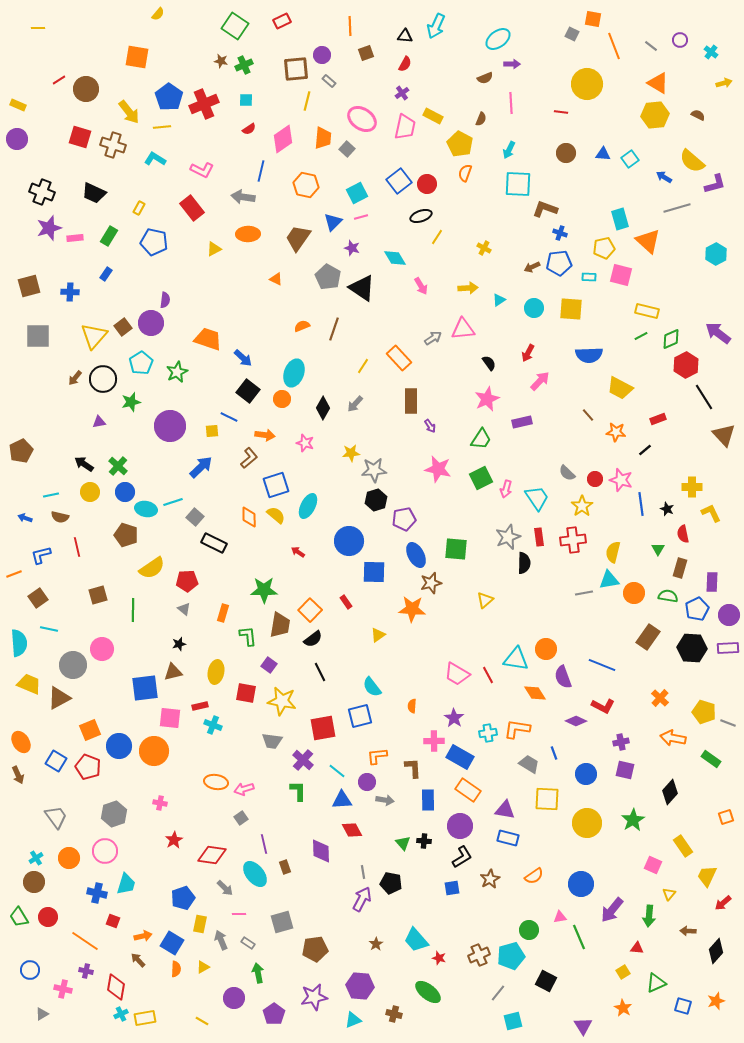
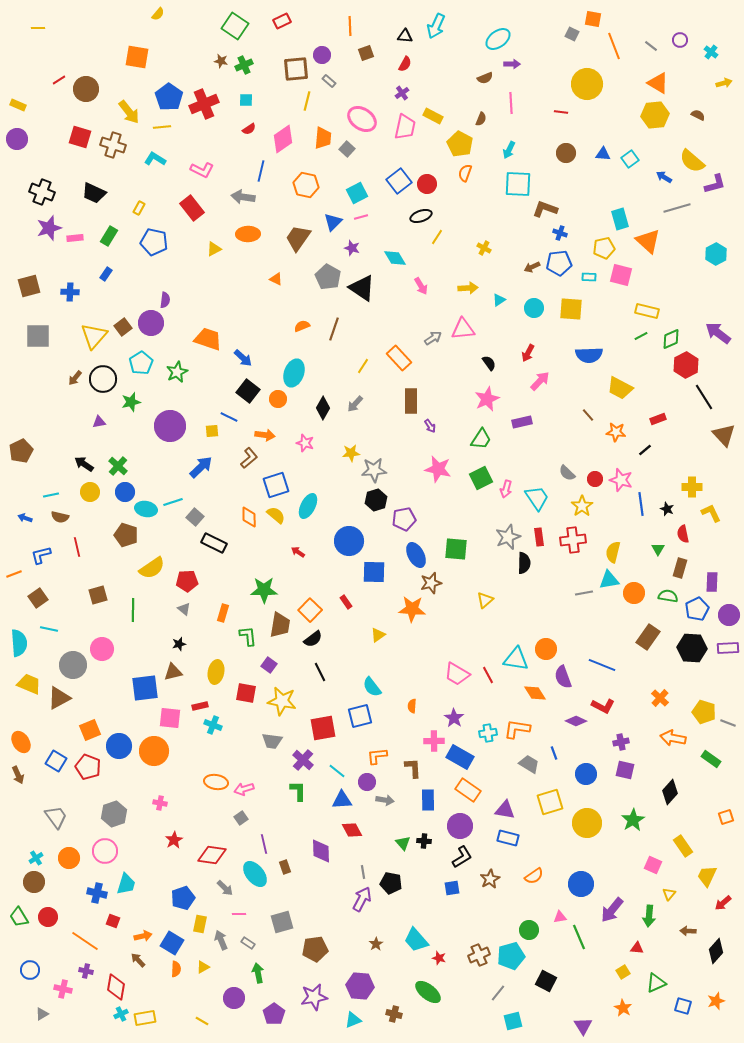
orange circle at (282, 399): moved 4 px left
yellow square at (547, 799): moved 3 px right, 3 px down; rotated 20 degrees counterclockwise
